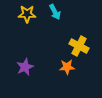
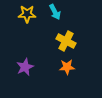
yellow cross: moved 13 px left, 5 px up
